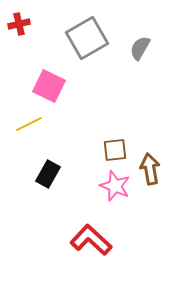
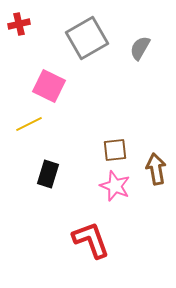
brown arrow: moved 6 px right
black rectangle: rotated 12 degrees counterclockwise
red L-shape: rotated 27 degrees clockwise
